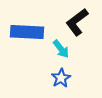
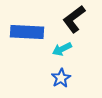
black L-shape: moved 3 px left, 3 px up
cyan arrow: moved 1 px right; rotated 102 degrees clockwise
